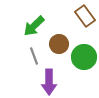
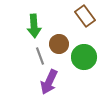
green arrow: rotated 50 degrees counterclockwise
gray line: moved 6 px right
purple arrow: rotated 25 degrees clockwise
